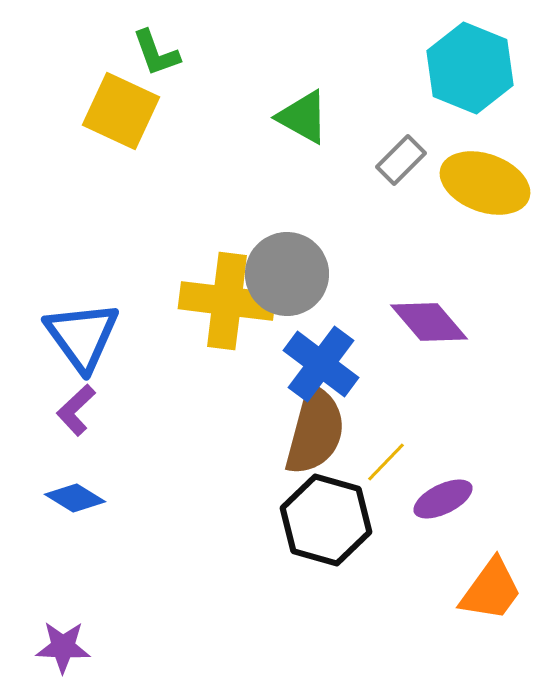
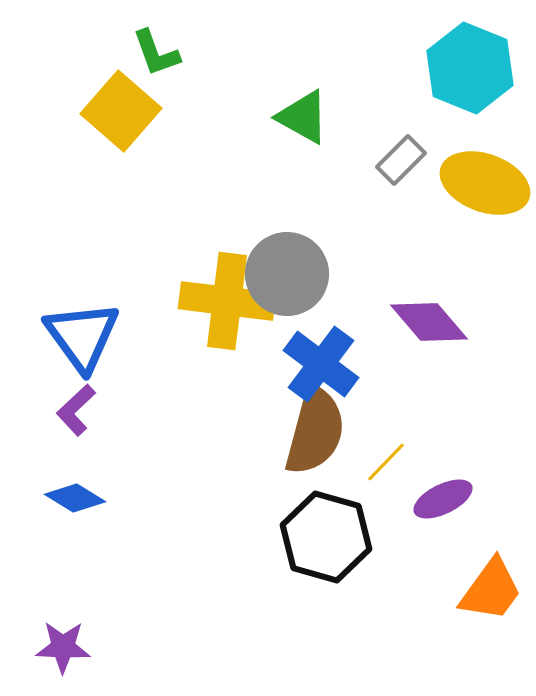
yellow square: rotated 16 degrees clockwise
black hexagon: moved 17 px down
